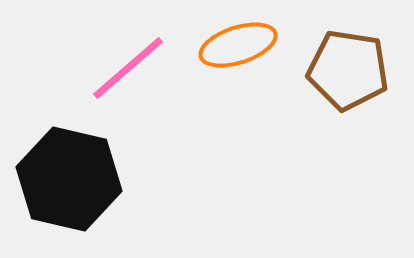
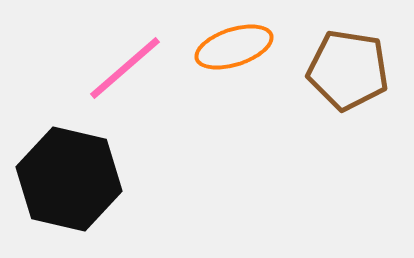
orange ellipse: moved 4 px left, 2 px down
pink line: moved 3 px left
